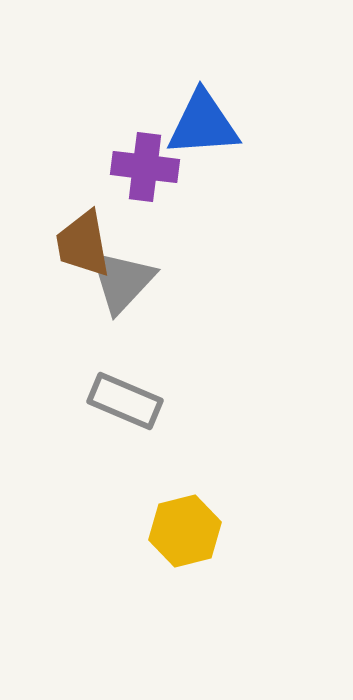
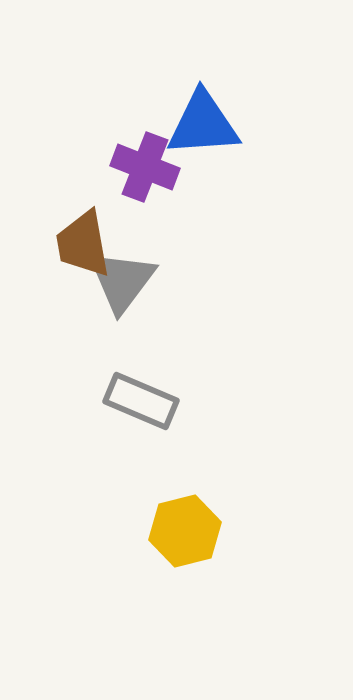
purple cross: rotated 14 degrees clockwise
gray triangle: rotated 6 degrees counterclockwise
gray rectangle: moved 16 px right
